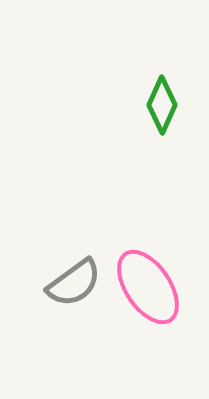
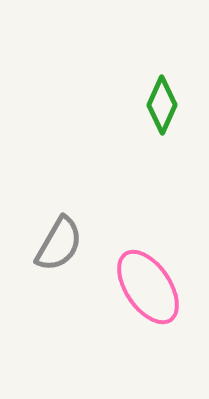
gray semicircle: moved 15 px left, 39 px up; rotated 24 degrees counterclockwise
